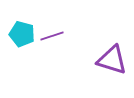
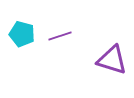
purple line: moved 8 px right
